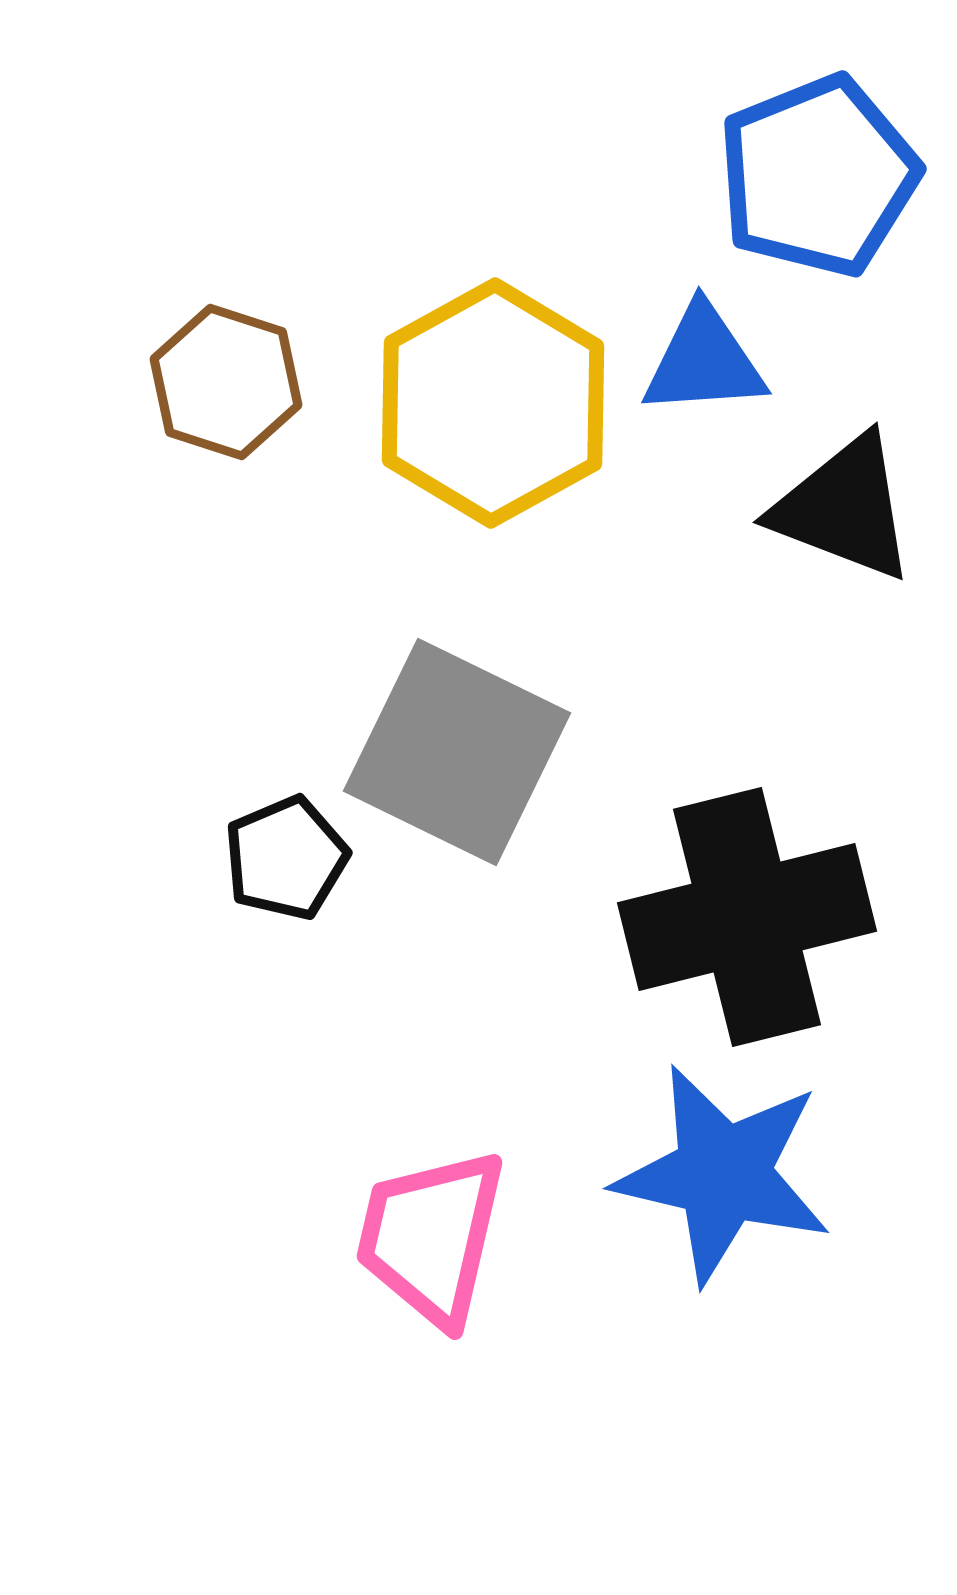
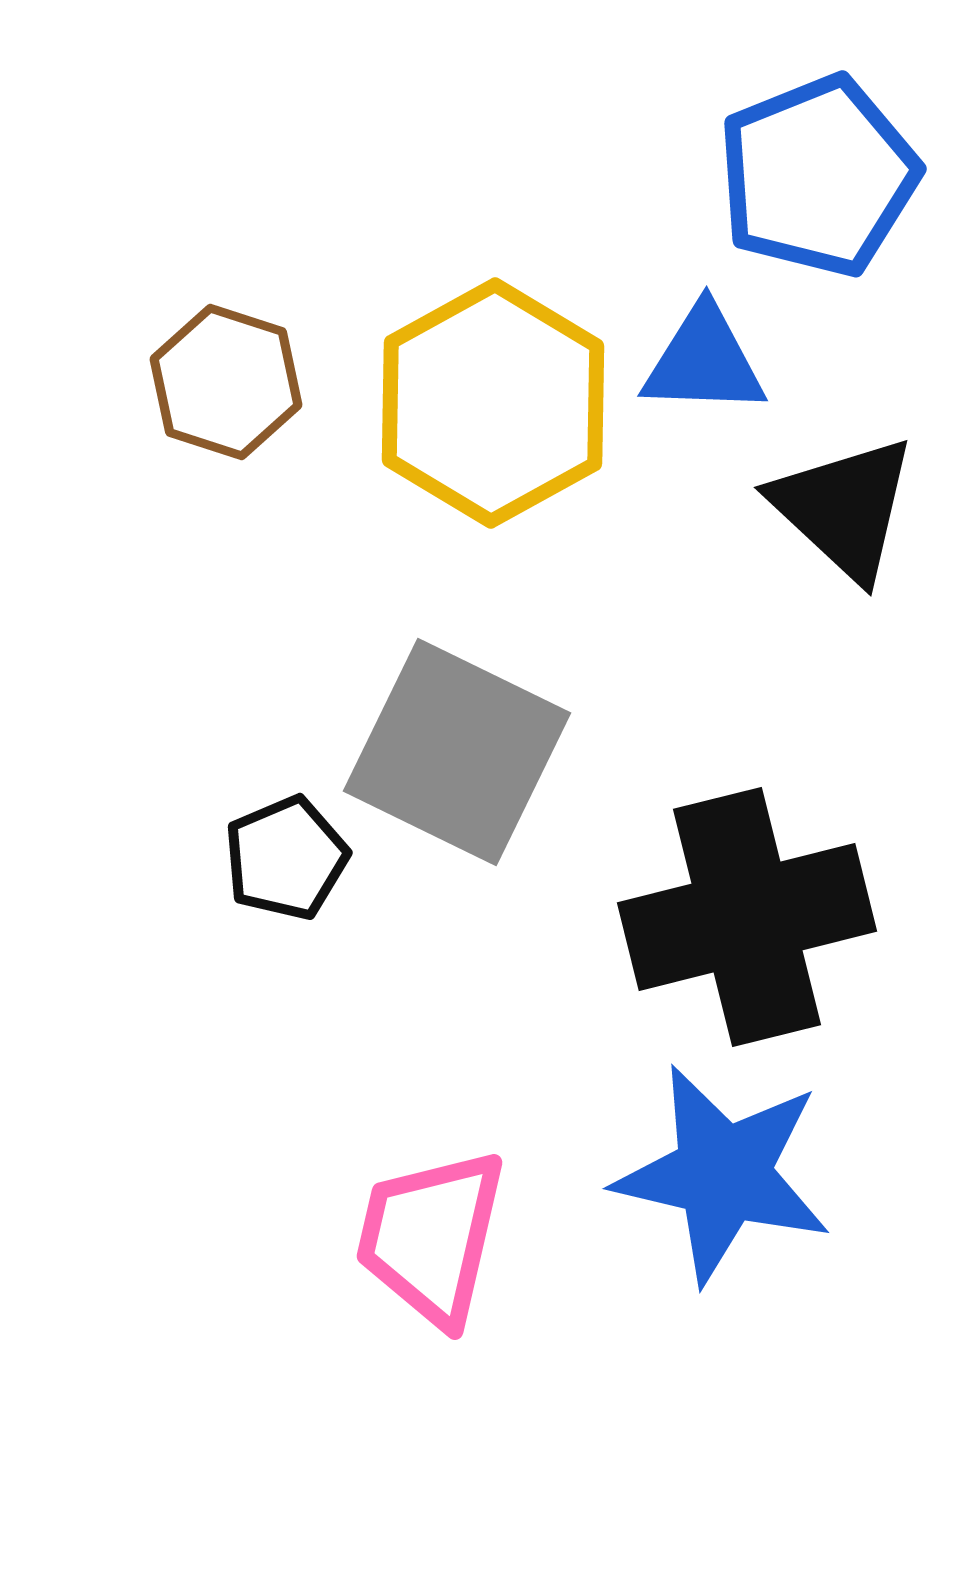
blue triangle: rotated 6 degrees clockwise
black triangle: rotated 22 degrees clockwise
